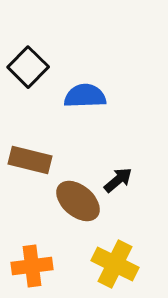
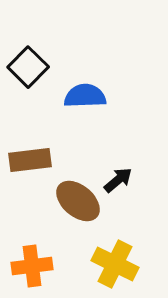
brown rectangle: rotated 21 degrees counterclockwise
